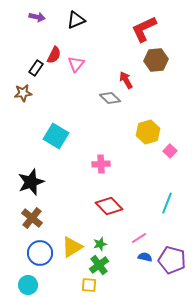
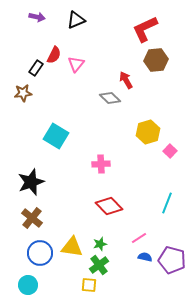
red L-shape: moved 1 px right
yellow triangle: rotated 40 degrees clockwise
